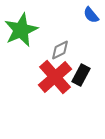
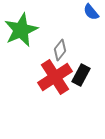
blue semicircle: moved 3 px up
gray diamond: rotated 25 degrees counterclockwise
red cross: rotated 8 degrees clockwise
